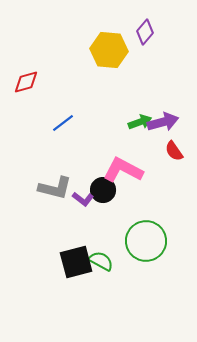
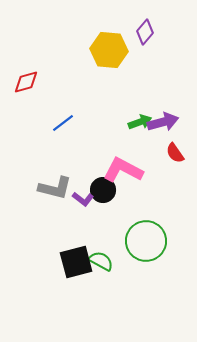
red semicircle: moved 1 px right, 2 px down
